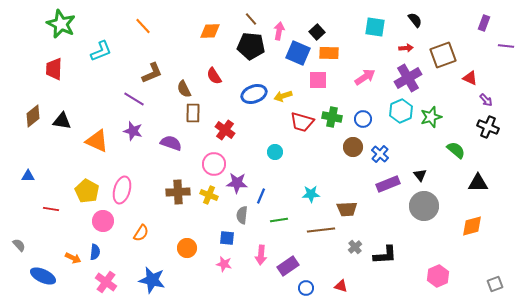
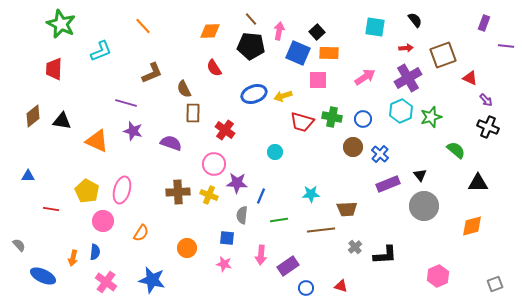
red semicircle at (214, 76): moved 8 px up
purple line at (134, 99): moved 8 px left, 4 px down; rotated 15 degrees counterclockwise
orange arrow at (73, 258): rotated 77 degrees clockwise
